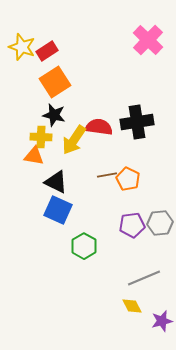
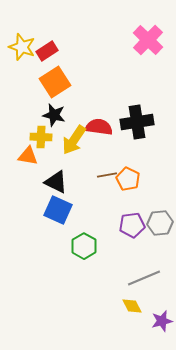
orange triangle: moved 6 px left
